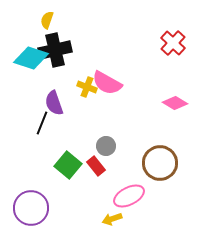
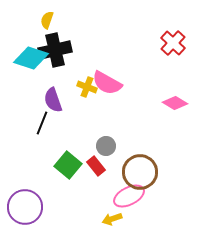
purple semicircle: moved 1 px left, 3 px up
brown circle: moved 20 px left, 9 px down
purple circle: moved 6 px left, 1 px up
